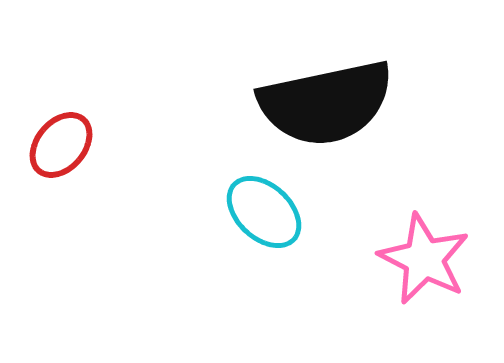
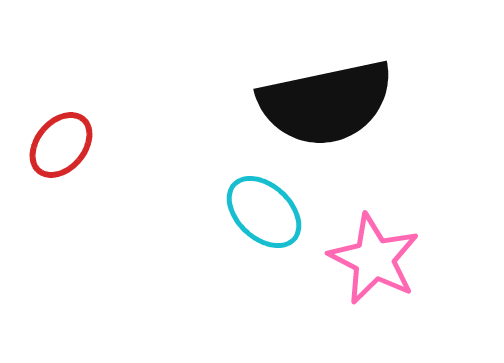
pink star: moved 50 px left
